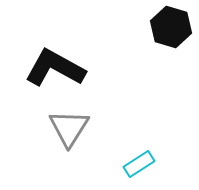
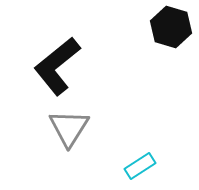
black L-shape: moved 2 px right, 2 px up; rotated 68 degrees counterclockwise
cyan rectangle: moved 1 px right, 2 px down
